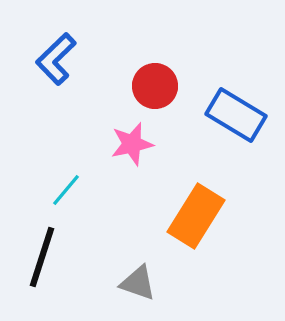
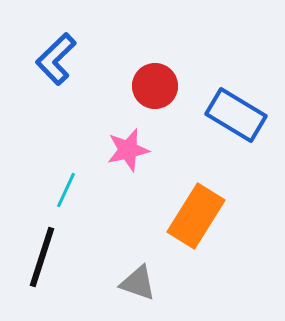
pink star: moved 4 px left, 6 px down
cyan line: rotated 15 degrees counterclockwise
